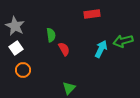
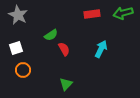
gray star: moved 3 px right, 11 px up
green semicircle: rotated 64 degrees clockwise
green arrow: moved 28 px up
white square: rotated 16 degrees clockwise
green triangle: moved 3 px left, 4 px up
